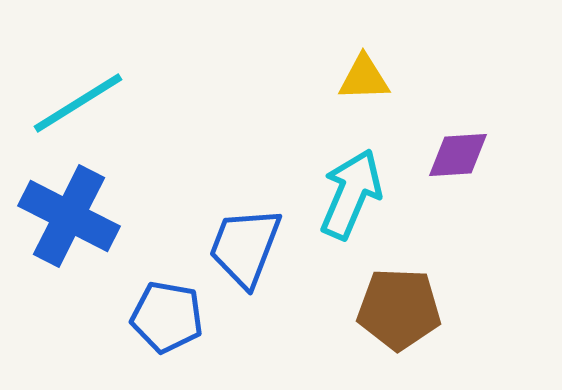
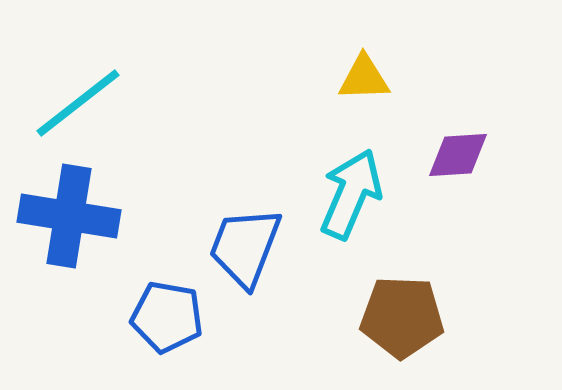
cyan line: rotated 6 degrees counterclockwise
blue cross: rotated 18 degrees counterclockwise
brown pentagon: moved 3 px right, 8 px down
